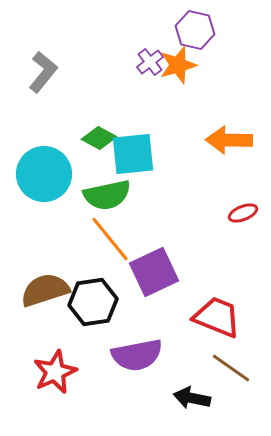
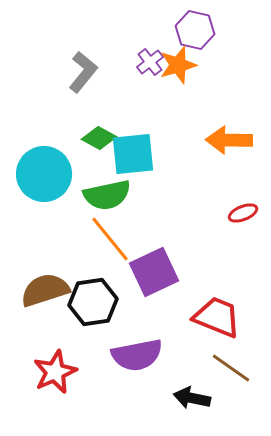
gray L-shape: moved 40 px right
